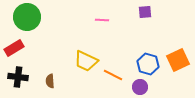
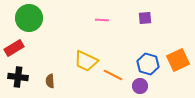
purple square: moved 6 px down
green circle: moved 2 px right, 1 px down
purple circle: moved 1 px up
